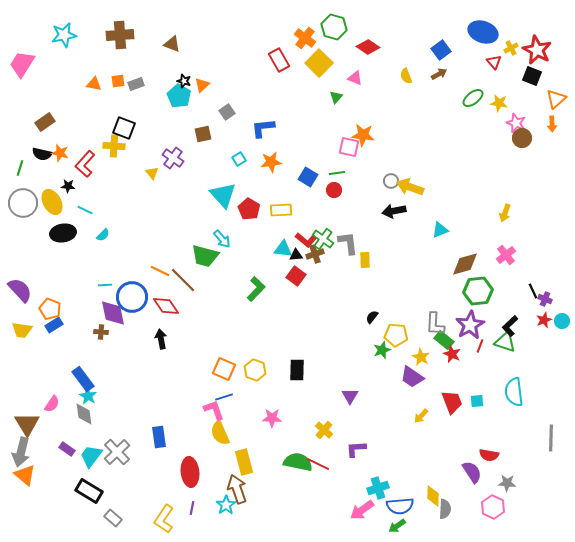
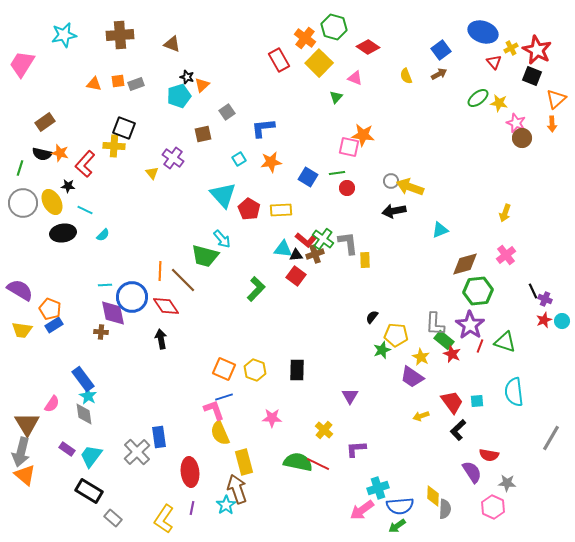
black star at (184, 81): moved 3 px right, 4 px up
cyan pentagon at (179, 96): rotated 25 degrees clockwise
green ellipse at (473, 98): moved 5 px right
red circle at (334, 190): moved 13 px right, 2 px up
orange line at (160, 271): rotated 66 degrees clockwise
purple semicircle at (20, 290): rotated 16 degrees counterclockwise
purple star at (470, 325): rotated 8 degrees counterclockwise
black L-shape at (510, 326): moved 52 px left, 104 px down
red trapezoid at (452, 402): rotated 15 degrees counterclockwise
yellow arrow at (421, 416): rotated 28 degrees clockwise
gray line at (551, 438): rotated 28 degrees clockwise
gray cross at (117, 452): moved 20 px right
